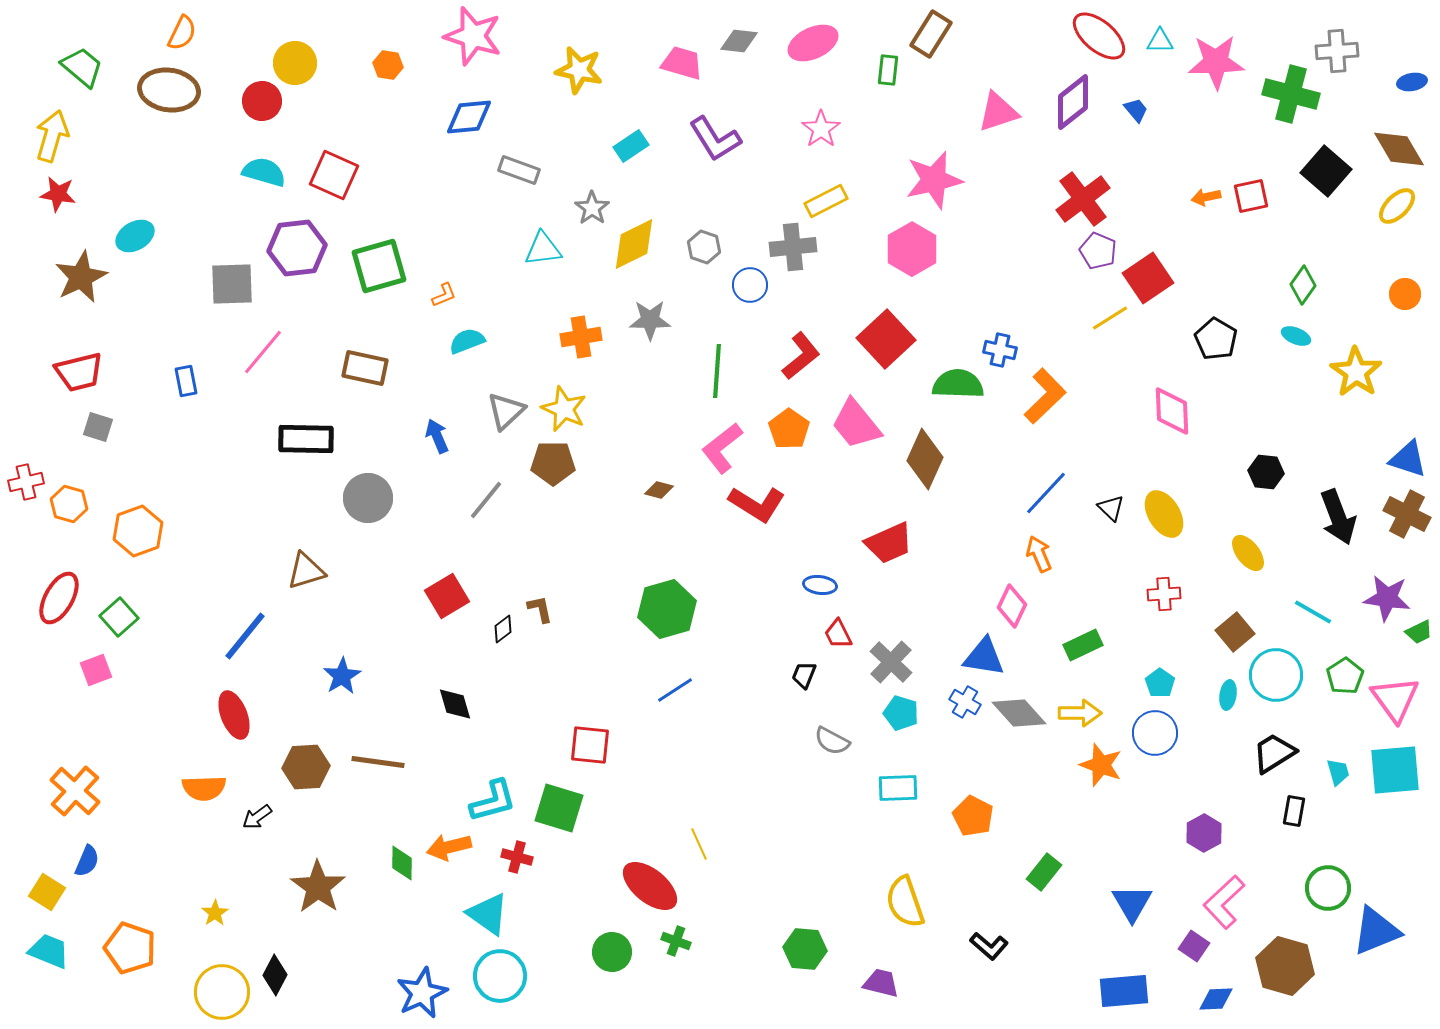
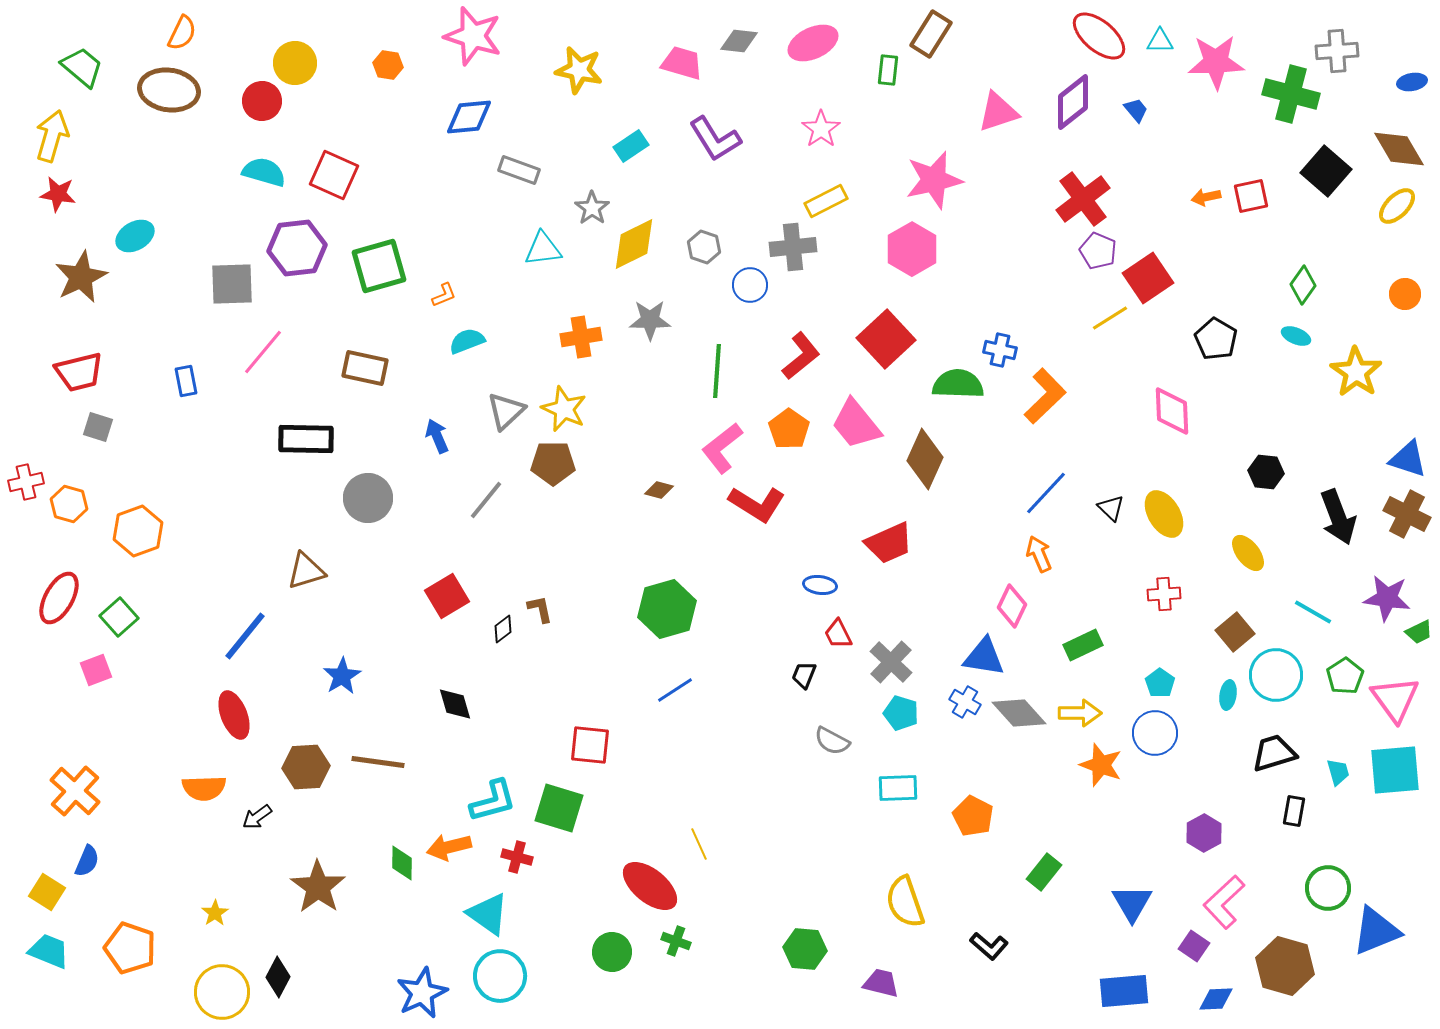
black trapezoid at (1274, 753): rotated 15 degrees clockwise
black diamond at (275, 975): moved 3 px right, 2 px down
